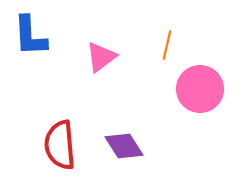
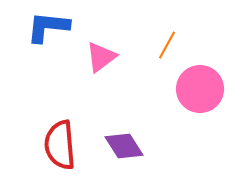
blue L-shape: moved 18 px right, 9 px up; rotated 99 degrees clockwise
orange line: rotated 16 degrees clockwise
